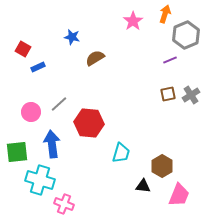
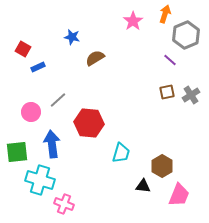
purple line: rotated 64 degrees clockwise
brown square: moved 1 px left, 2 px up
gray line: moved 1 px left, 4 px up
